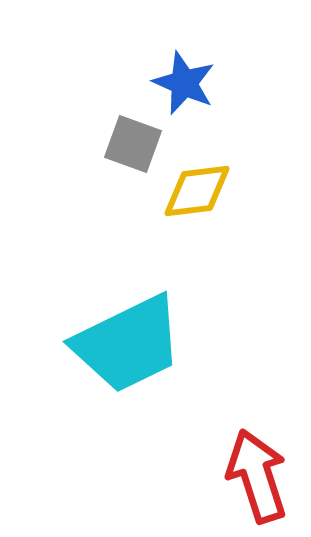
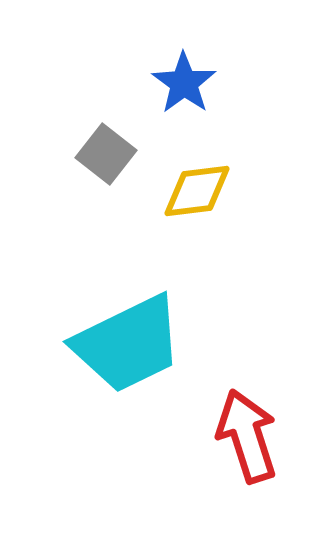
blue star: rotated 12 degrees clockwise
gray square: moved 27 px left, 10 px down; rotated 18 degrees clockwise
red arrow: moved 10 px left, 40 px up
